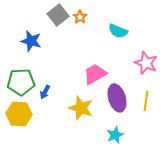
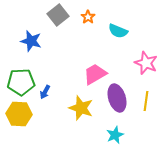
orange star: moved 8 px right
